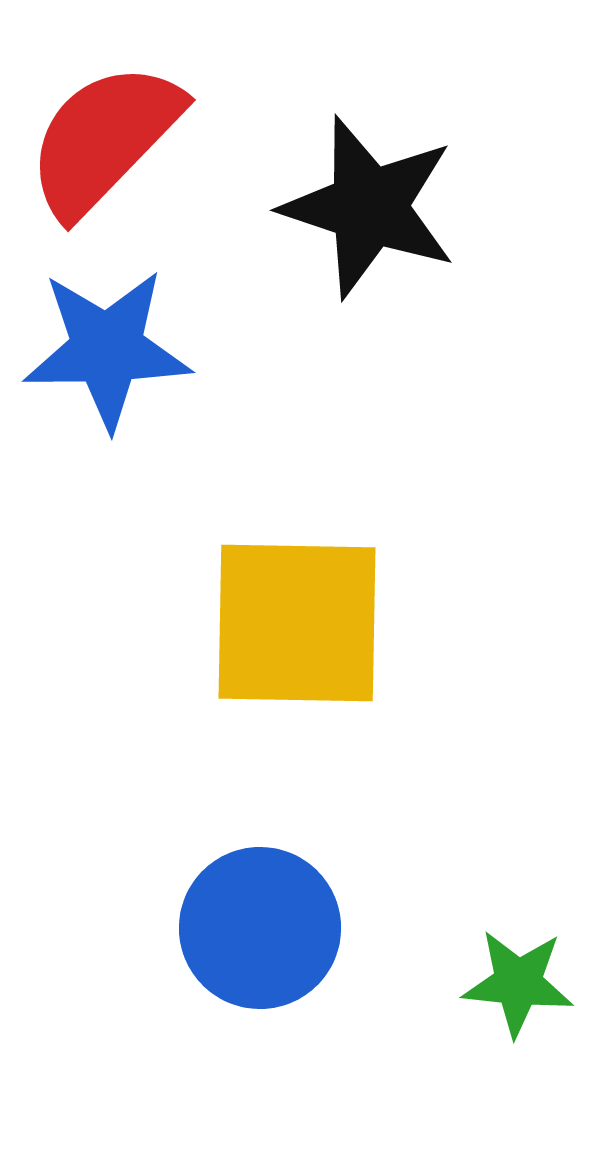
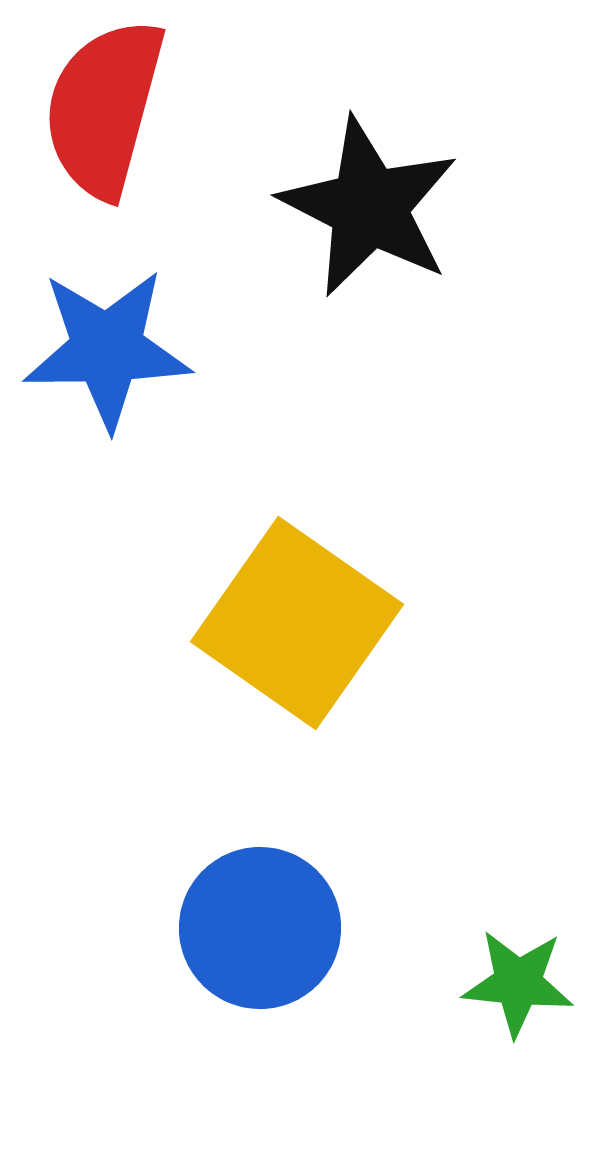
red semicircle: moved 31 px up; rotated 29 degrees counterclockwise
black star: rotated 9 degrees clockwise
yellow square: rotated 34 degrees clockwise
